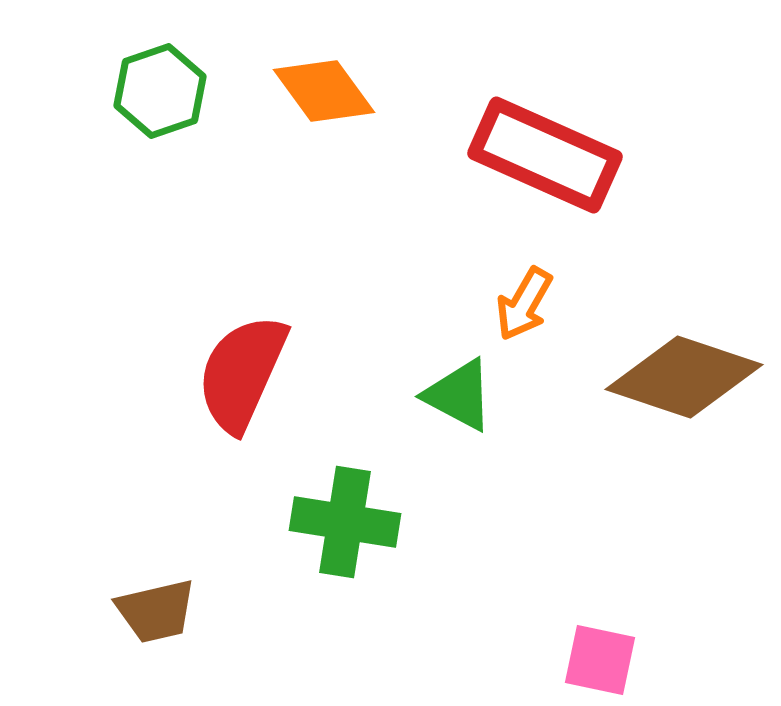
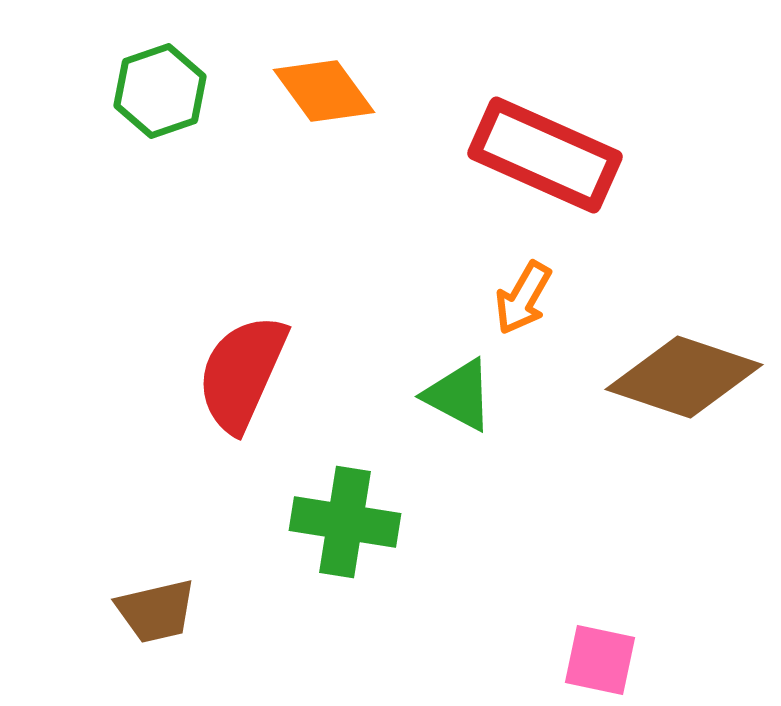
orange arrow: moved 1 px left, 6 px up
